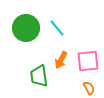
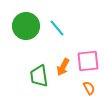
green circle: moved 2 px up
orange arrow: moved 2 px right, 7 px down
